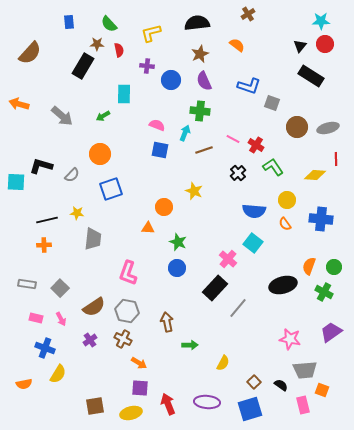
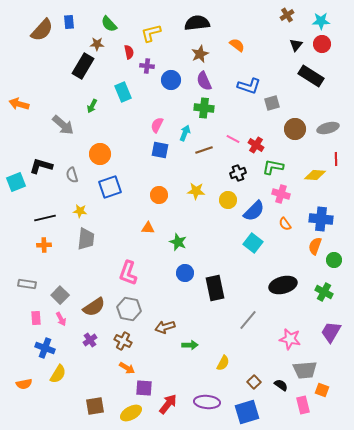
brown cross at (248, 14): moved 39 px right, 1 px down
red circle at (325, 44): moved 3 px left
black triangle at (300, 46): moved 4 px left, 1 px up
red semicircle at (119, 50): moved 10 px right, 2 px down
brown semicircle at (30, 53): moved 12 px right, 23 px up
cyan rectangle at (124, 94): moved 1 px left, 2 px up; rotated 24 degrees counterclockwise
gray square at (272, 103): rotated 35 degrees counterclockwise
green cross at (200, 111): moved 4 px right, 3 px up
gray arrow at (62, 116): moved 1 px right, 9 px down
green arrow at (103, 116): moved 11 px left, 10 px up; rotated 32 degrees counterclockwise
pink semicircle at (157, 125): rotated 84 degrees counterclockwise
brown circle at (297, 127): moved 2 px left, 2 px down
green L-shape at (273, 167): rotated 45 degrees counterclockwise
black cross at (238, 173): rotated 21 degrees clockwise
gray semicircle at (72, 175): rotated 119 degrees clockwise
cyan square at (16, 182): rotated 24 degrees counterclockwise
blue square at (111, 189): moved 1 px left, 2 px up
yellow star at (194, 191): moved 2 px right; rotated 18 degrees counterclockwise
yellow circle at (287, 200): moved 59 px left
orange circle at (164, 207): moved 5 px left, 12 px up
blue semicircle at (254, 211): rotated 50 degrees counterclockwise
yellow star at (77, 213): moved 3 px right, 2 px up
black line at (47, 220): moved 2 px left, 2 px up
gray trapezoid at (93, 239): moved 7 px left
pink cross at (228, 259): moved 53 px right, 65 px up; rotated 24 degrees counterclockwise
orange semicircle at (309, 266): moved 6 px right, 20 px up
green circle at (334, 267): moved 7 px up
blue circle at (177, 268): moved 8 px right, 5 px down
gray square at (60, 288): moved 7 px down
black rectangle at (215, 288): rotated 55 degrees counterclockwise
gray line at (238, 308): moved 10 px right, 12 px down
gray hexagon at (127, 311): moved 2 px right, 2 px up
pink rectangle at (36, 318): rotated 72 degrees clockwise
brown arrow at (167, 322): moved 2 px left, 5 px down; rotated 96 degrees counterclockwise
purple trapezoid at (331, 332): rotated 25 degrees counterclockwise
brown cross at (123, 339): moved 2 px down
orange arrow at (139, 363): moved 12 px left, 5 px down
purple square at (140, 388): moved 4 px right
red arrow at (168, 404): rotated 60 degrees clockwise
blue square at (250, 409): moved 3 px left, 3 px down
yellow ellipse at (131, 413): rotated 15 degrees counterclockwise
